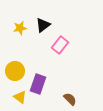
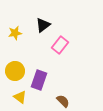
yellow star: moved 5 px left, 5 px down
purple rectangle: moved 1 px right, 4 px up
brown semicircle: moved 7 px left, 2 px down
